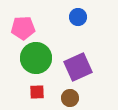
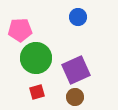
pink pentagon: moved 3 px left, 2 px down
purple square: moved 2 px left, 3 px down
red square: rotated 14 degrees counterclockwise
brown circle: moved 5 px right, 1 px up
